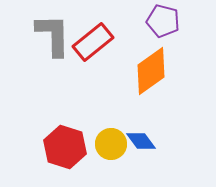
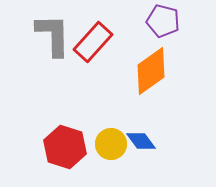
red rectangle: rotated 9 degrees counterclockwise
